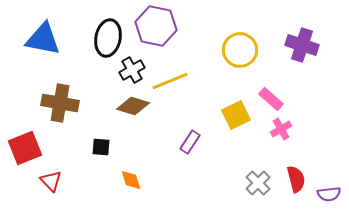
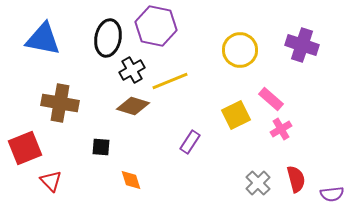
purple semicircle: moved 3 px right
